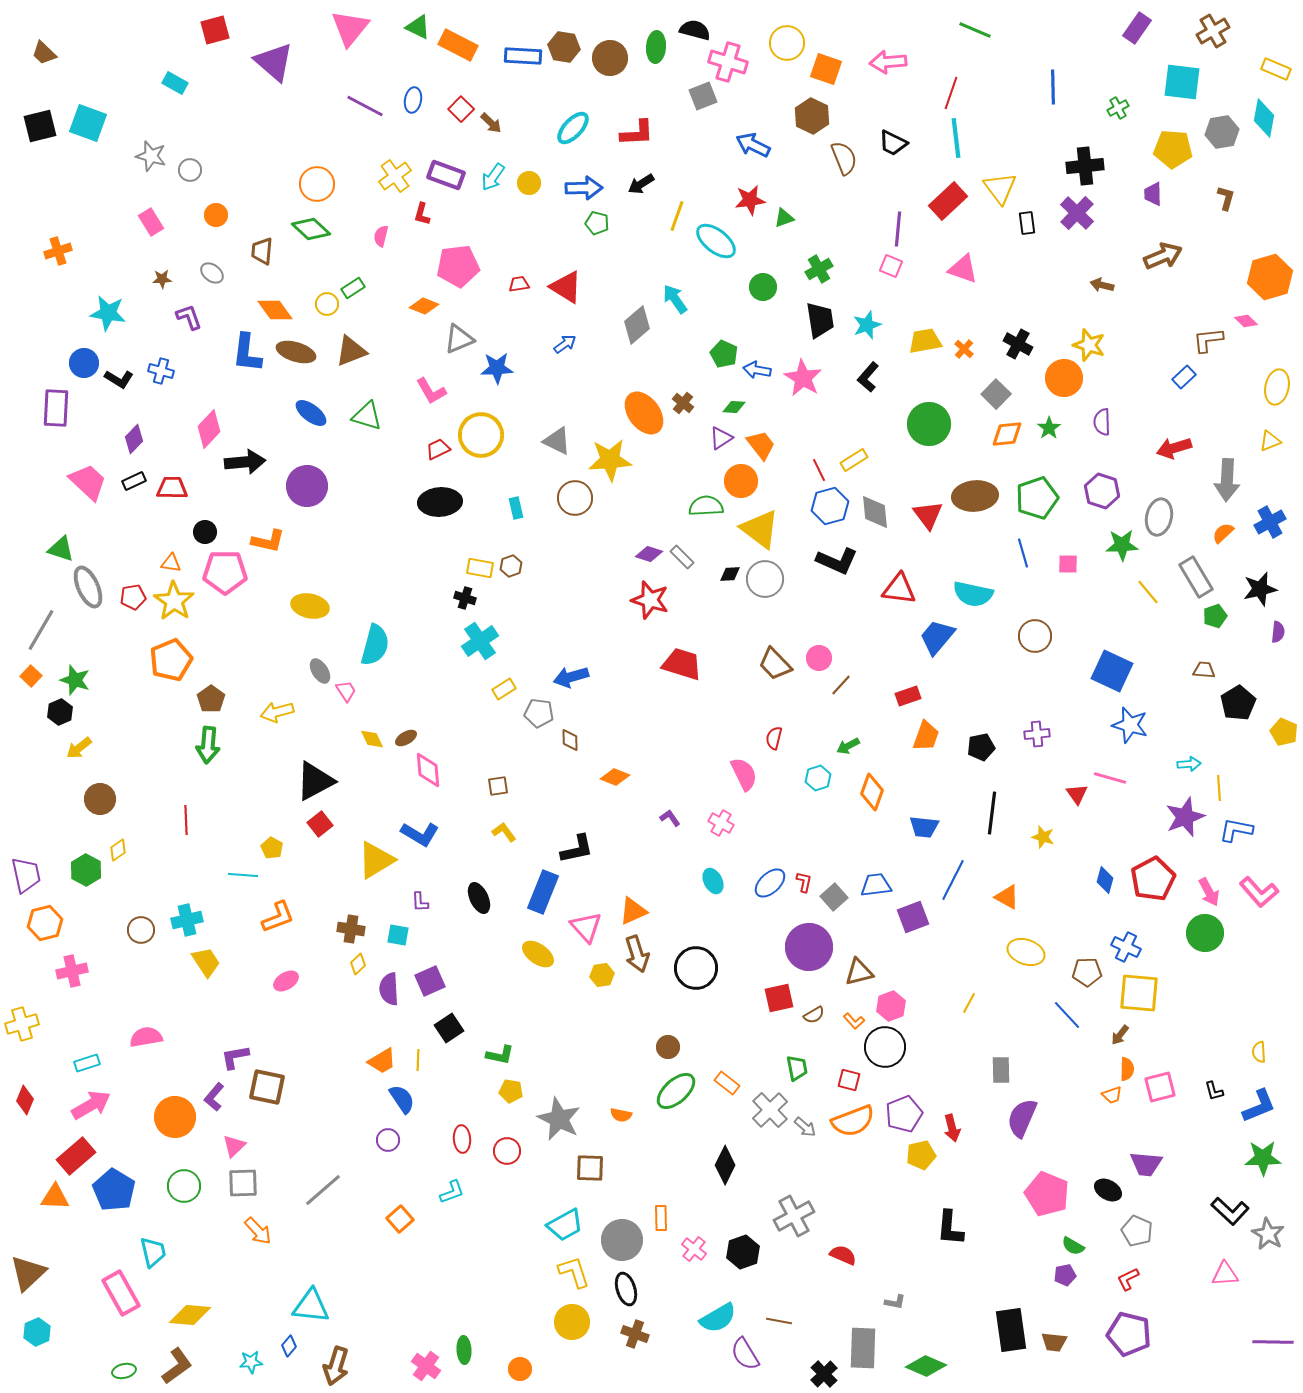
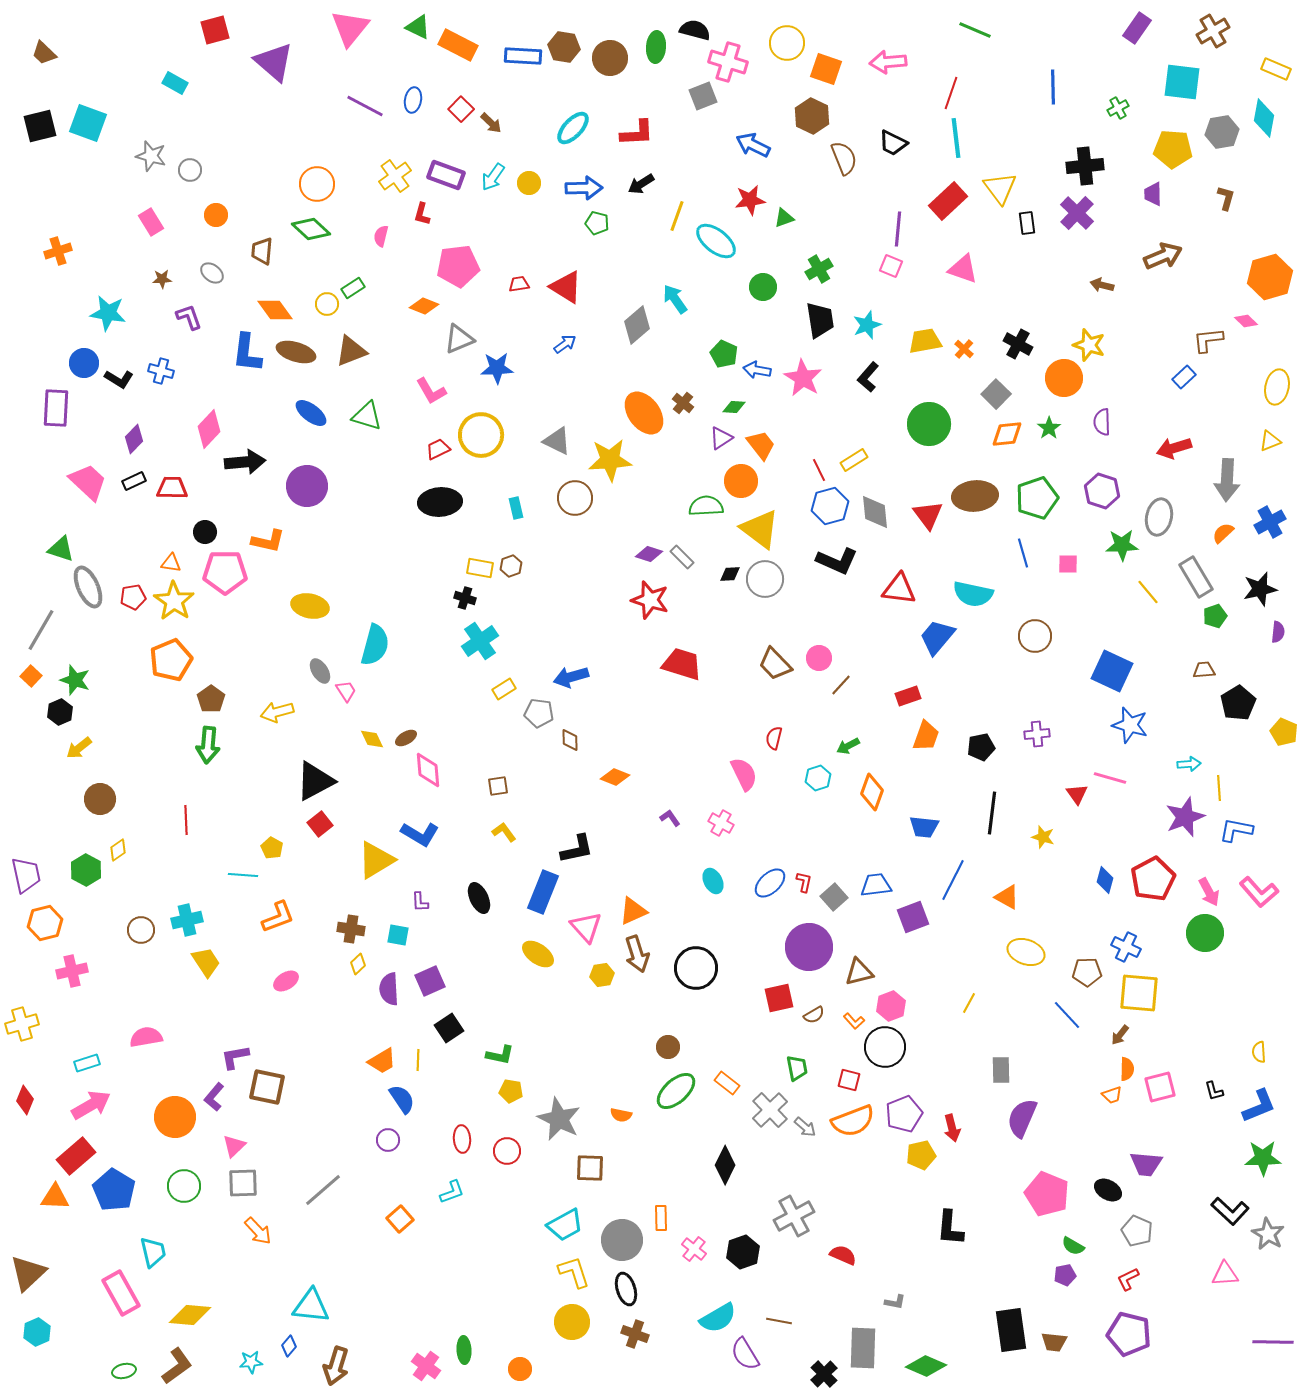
brown trapezoid at (1204, 670): rotated 10 degrees counterclockwise
